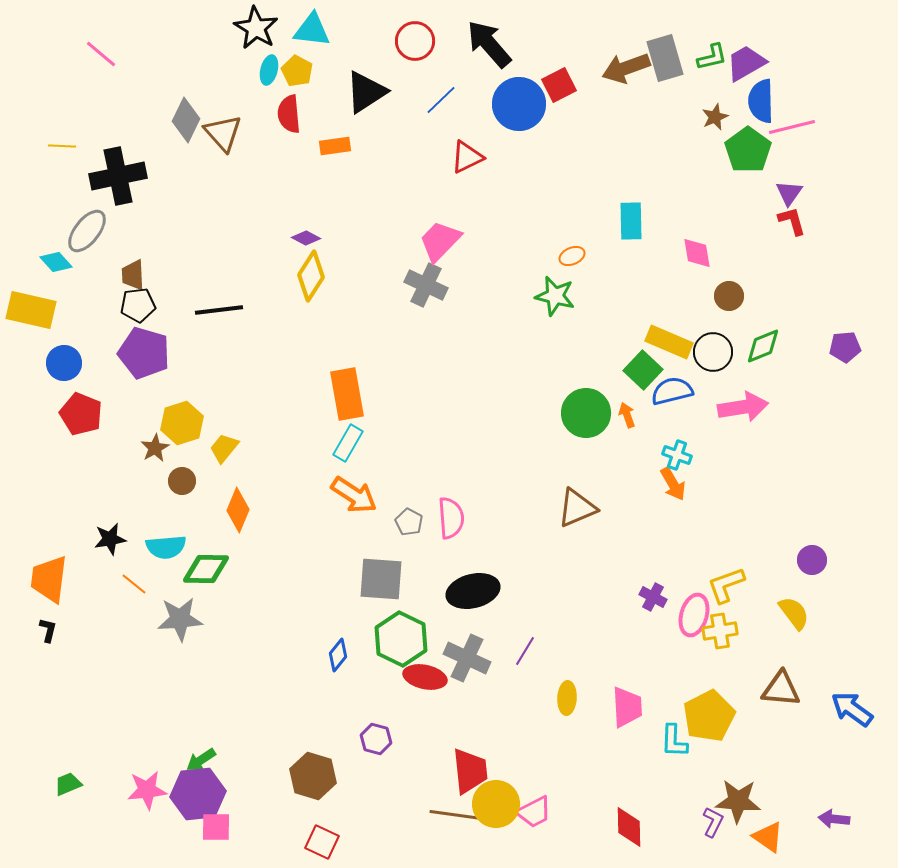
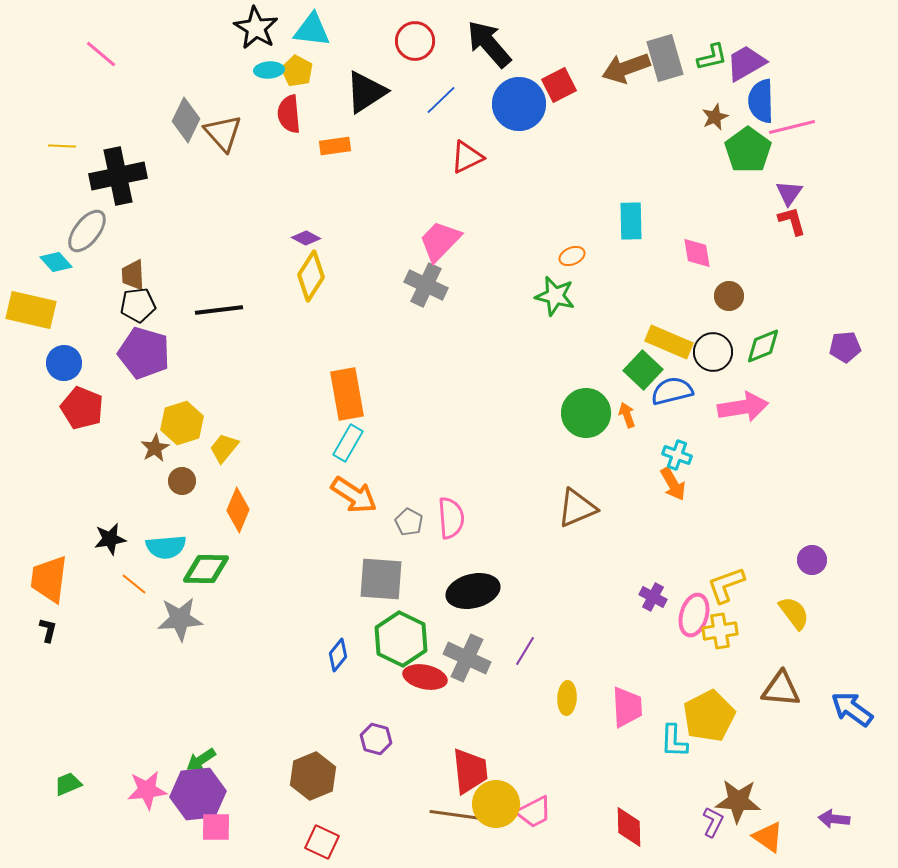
cyan ellipse at (269, 70): rotated 72 degrees clockwise
red pentagon at (81, 414): moved 1 px right, 6 px up
brown hexagon at (313, 776): rotated 21 degrees clockwise
